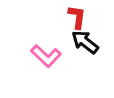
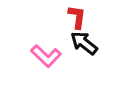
black arrow: moved 1 px left, 1 px down
